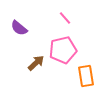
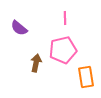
pink line: rotated 40 degrees clockwise
brown arrow: rotated 36 degrees counterclockwise
orange rectangle: moved 1 px down
